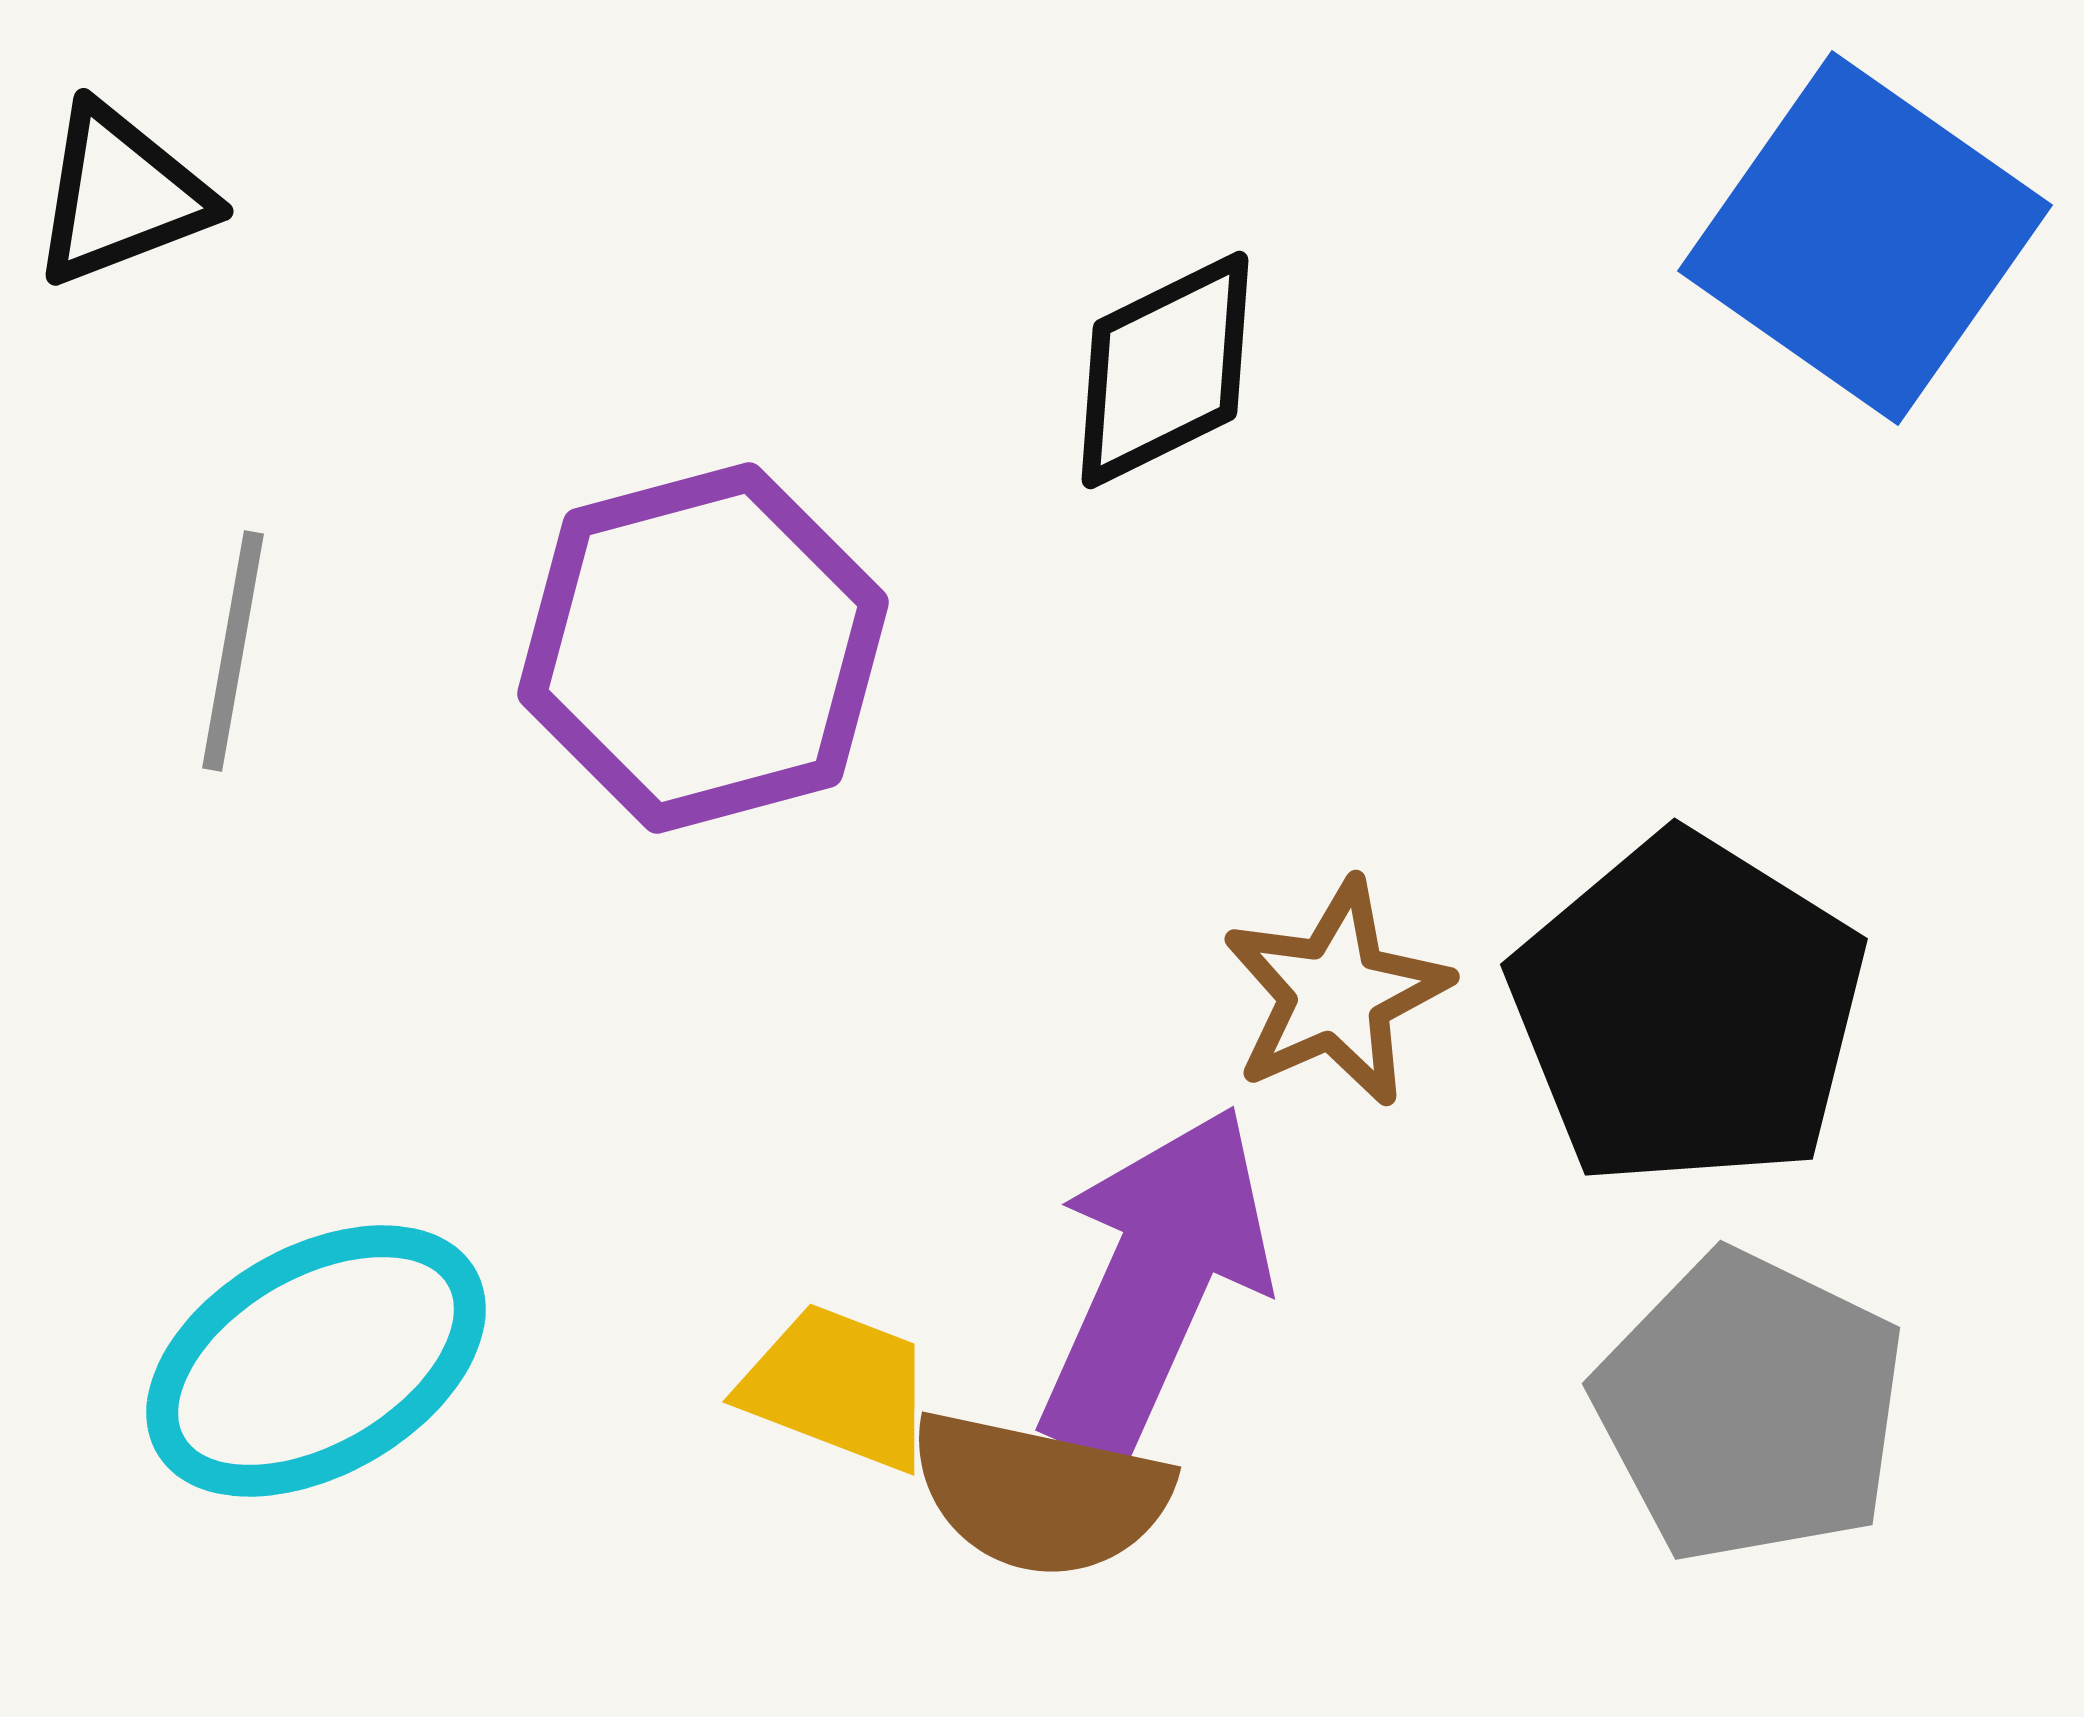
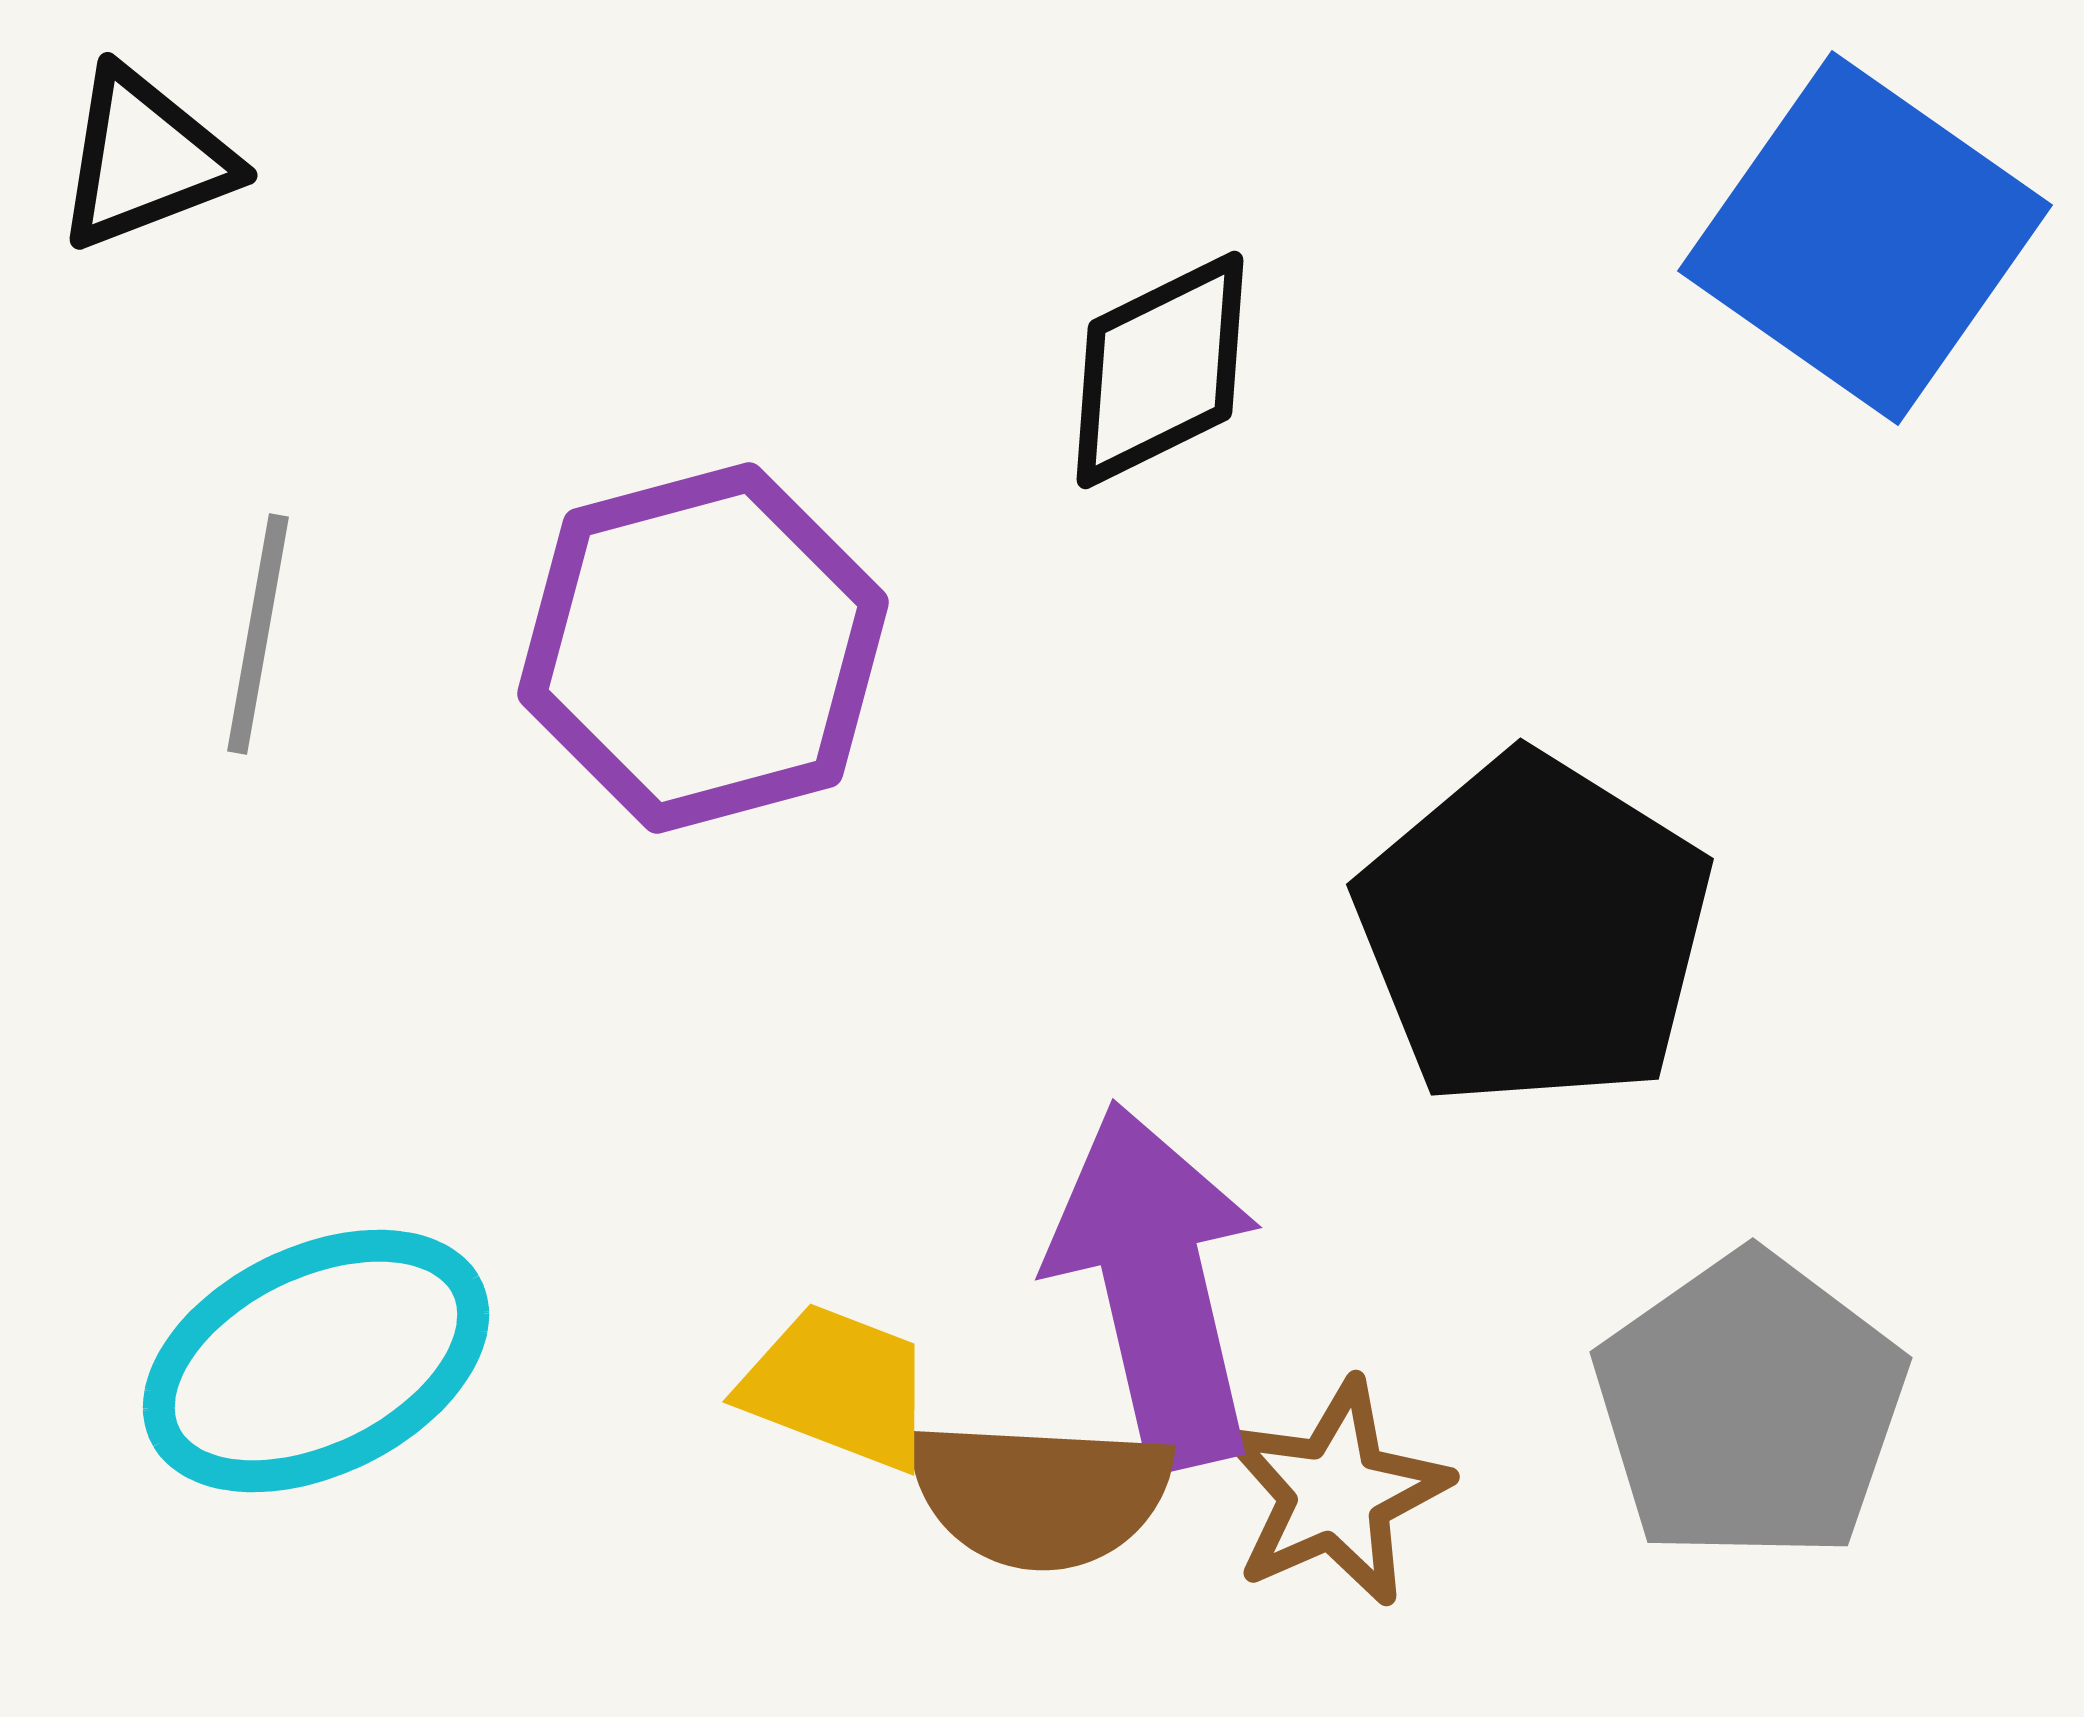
black triangle: moved 24 px right, 36 px up
black diamond: moved 5 px left
gray line: moved 25 px right, 17 px up
brown star: moved 500 px down
black pentagon: moved 154 px left, 80 px up
purple arrow: moved 1 px right, 4 px down; rotated 37 degrees counterclockwise
cyan ellipse: rotated 4 degrees clockwise
gray pentagon: rotated 11 degrees clockwise
brown semicircle: rotated 9 degrees counterclockwise
